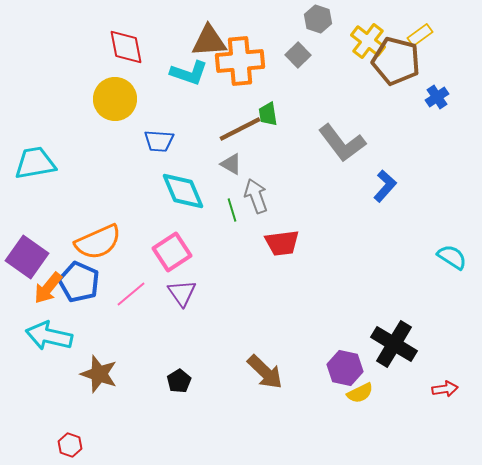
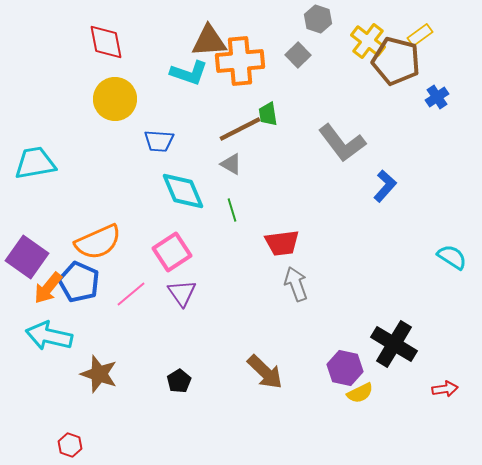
red diamond: moved 20 px left, 5 px up
gray arrow: moved 40 px right, 88 px down
